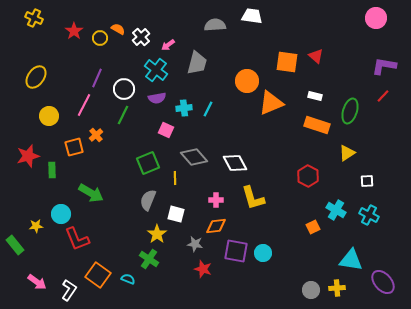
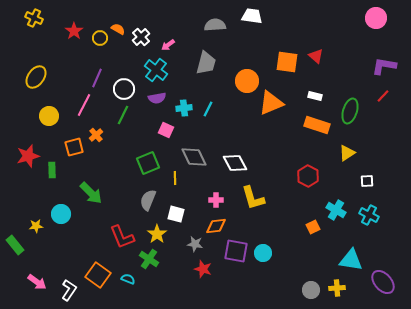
gray trapezoid at (197, 63): moved 9 px right
gray diamond at (194, 157): rotated 16 degrees clockwise
green arrow at (91, 193): rotated 15 degrees clockwise
red L-shape at (77, 239): moved 45 px right, 2 px up
